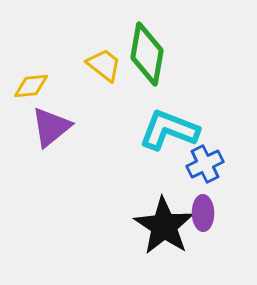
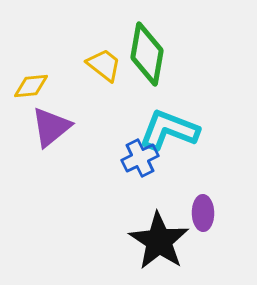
blue cross: moved 65 px left, 6 px up
black star: moved 5 px left, 15 px down
